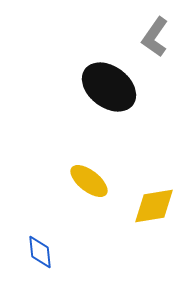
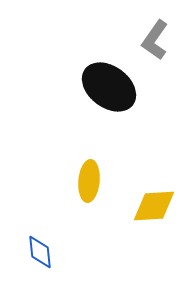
gray L-shape: moved 3 px down
yellow ellipse: rotated 57 degrees clockwise
yellow diamond: rotated 6 degrees clockwise
